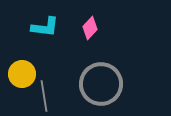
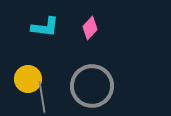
yellow circle: moved 6 px right, 5 px down
gray circle: moved 9 px left, 2 px down
gray line: moved 2 px left, 1 px down
